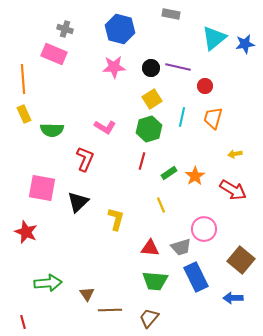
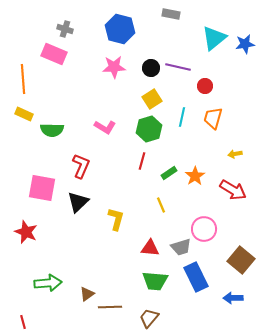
yellow rectangle at (24, 114): rotated 42 degrees counterclockwise
red L-shape at (85, 159): moved 4 px left, 7 px down
brown triangle at (87, 294): rotated 28 degrees clockwise
brown line at (110, 310): moved 3 px up
